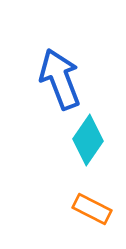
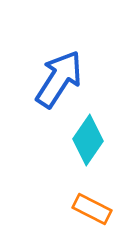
blue arrow: moved 1 px left; rotated 54 degrees clockwise
